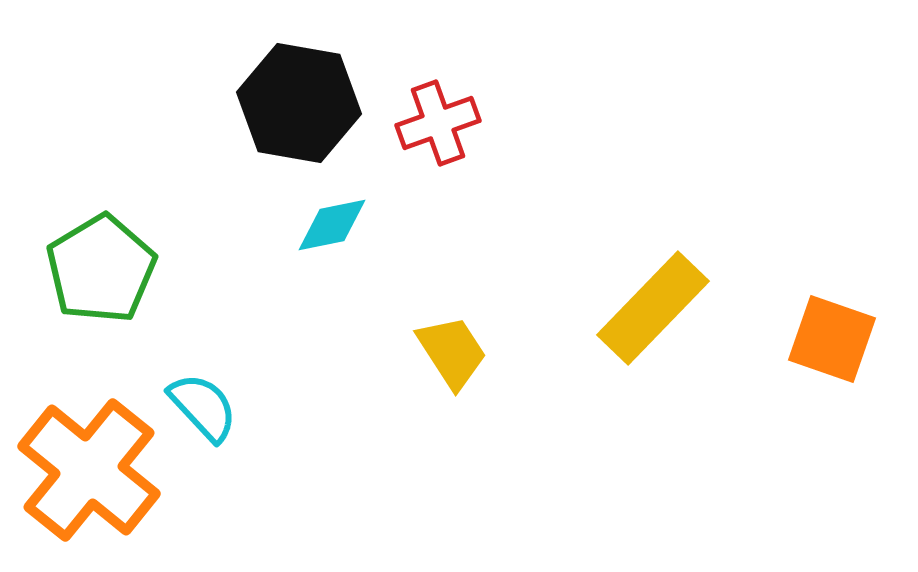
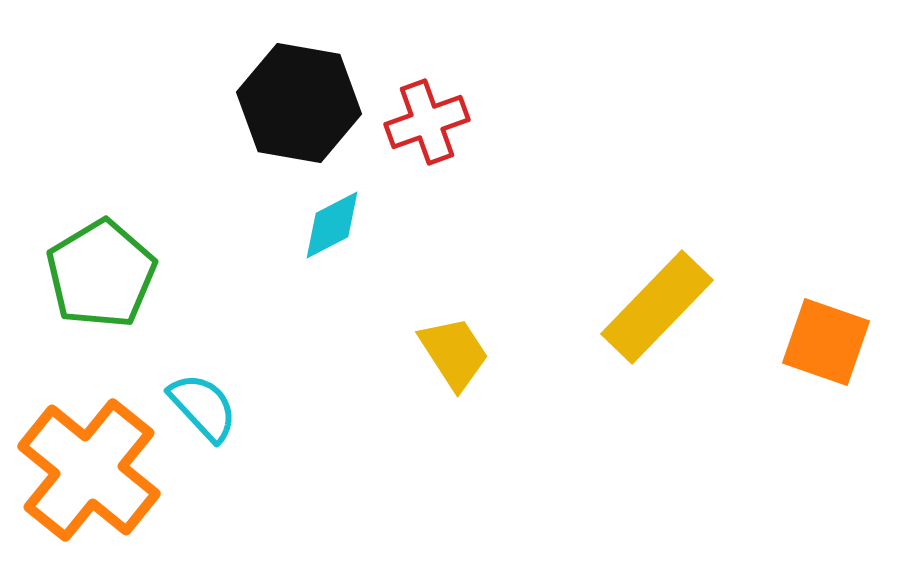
red cross: moved 11 px left, 1 px up
cyan diamond: rotated 16 degrees counterclockwise
green pentagon: moved 5 px down
yellow rectangle: moved 4 px right, 1 px up
orange square: moved 6 px left, 3 px down
yellow trapezoid: moved 2 px right, 1 px down
